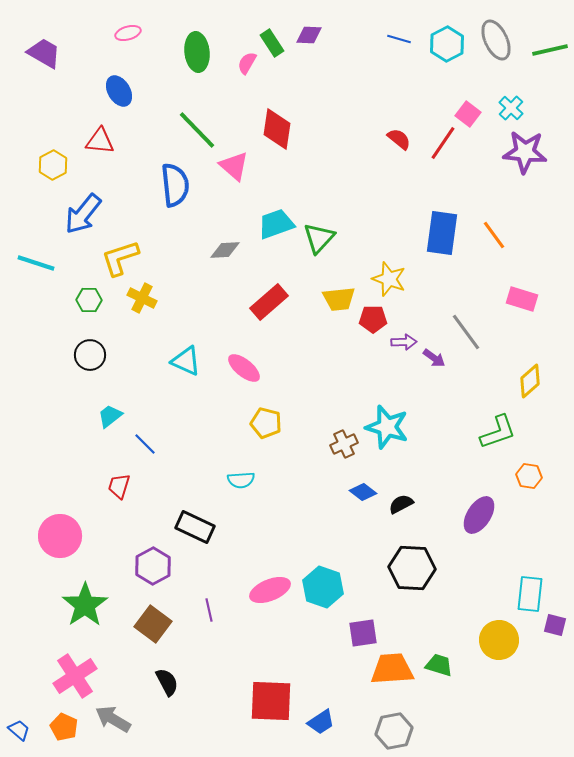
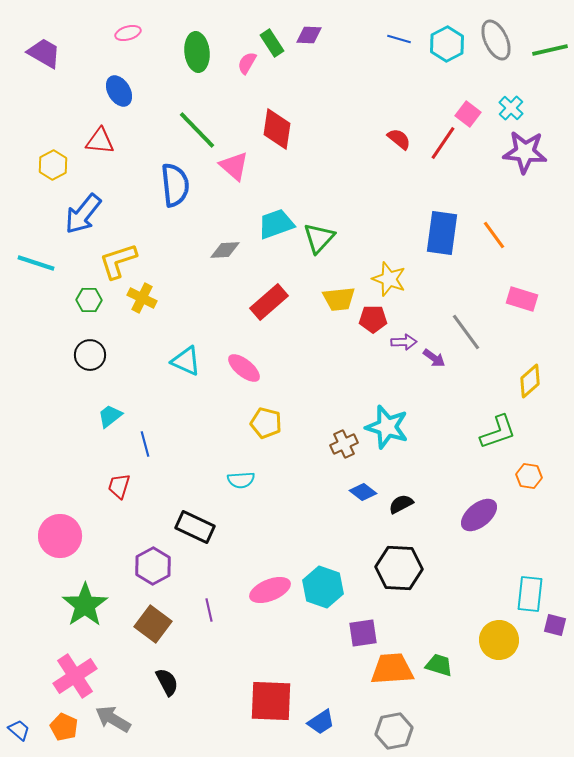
yellow L-shape at (120, 258): moved 2 px left, 3 px down
blue line at (145, 444): rotated 30 degrees clockwise
purple ellipse at (479, 515): rotated 18 degrees clockwise
black hexagon at (412, 568): moved 13 px left
